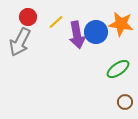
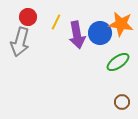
yellow line: rotated 21 degrees counterclockwise
blue circle: moved 4 px right, 1 px down
gray arrow: rotated 12 degrees counterclockwise
green ellipse: moved 7 px up
brown circle: moved 3 px left
